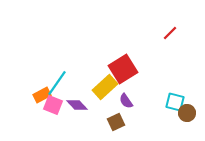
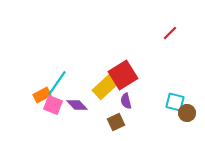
red square: moved 6 px down
purple semicircle: rotated 21 degrees clockwise
